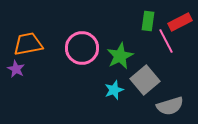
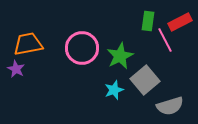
pink line: moved 1 px left, 1 px up
